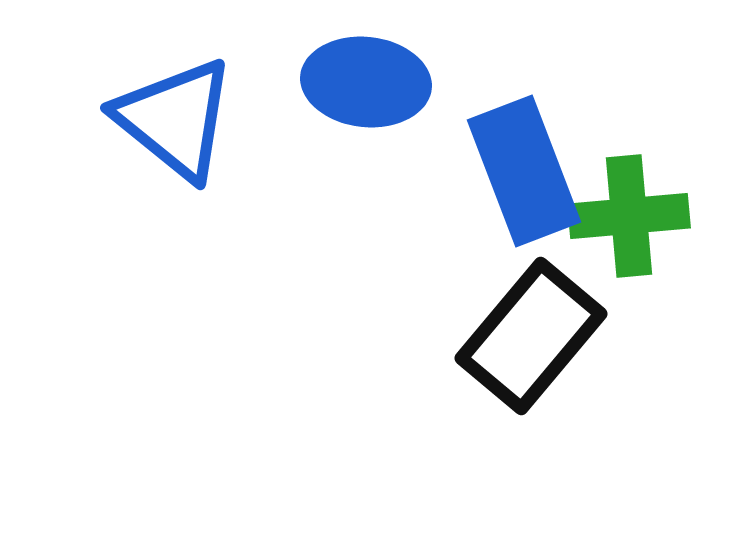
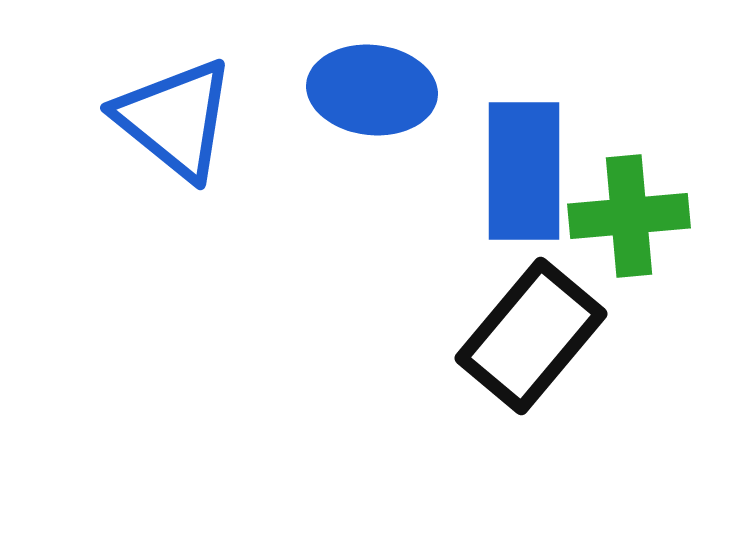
blue ellipse: moved 6 px right, 8 px down
blue rectangle: rotated 21 degrees clockwise
